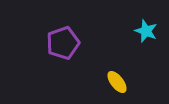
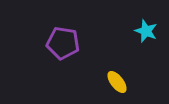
purple pentagon: rotated 28 degrees clockwise
